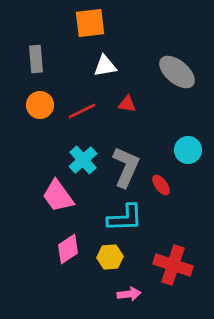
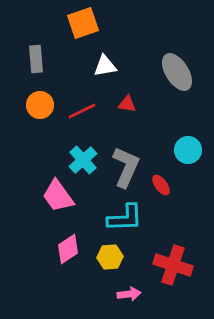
orange square: moved 7 px left; rotated 12 degrees counterclockwise
gray ellipse: rotated 18 degrees clockwise
